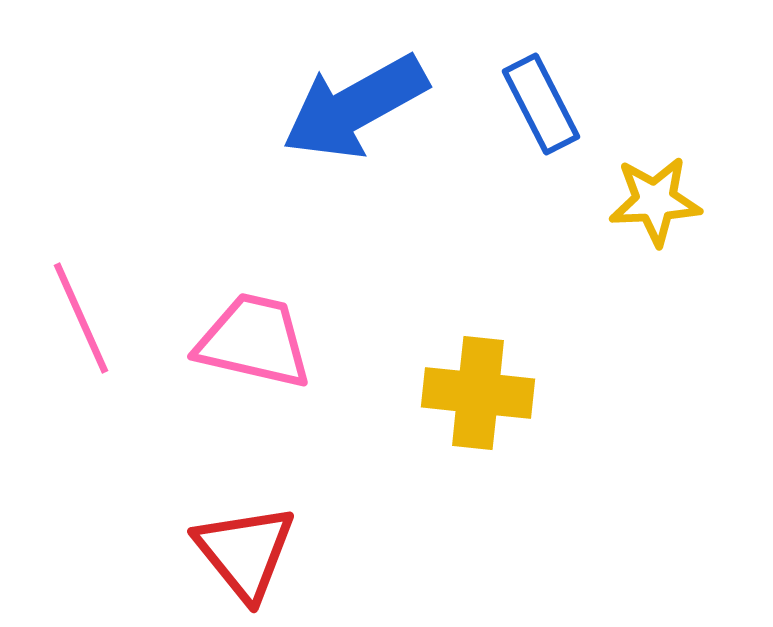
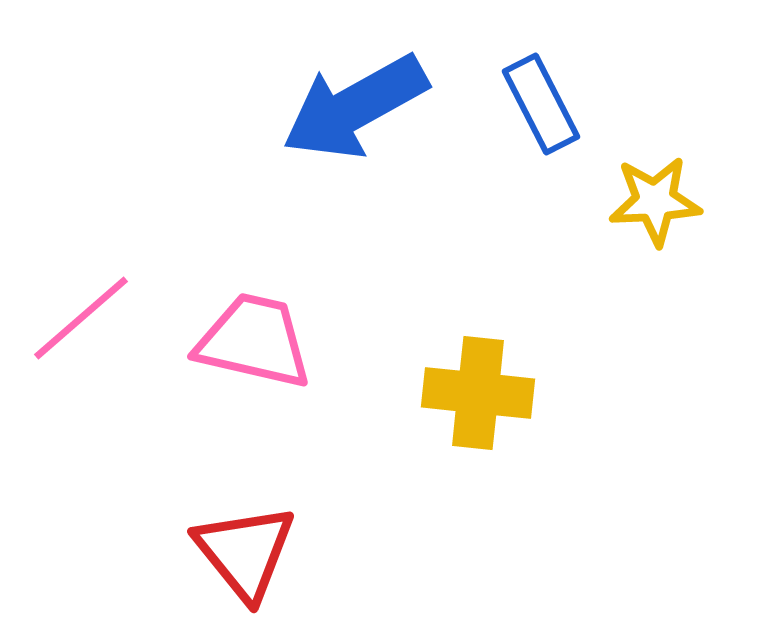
pink line: rotated 73 degrees clockwise
